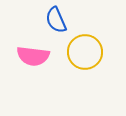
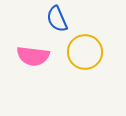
blue semicircle: moved 1 px right, 1 px up
